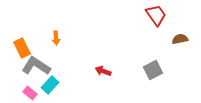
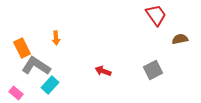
pink rectangle: moved 14 px left
